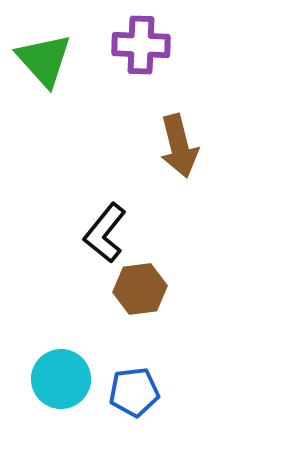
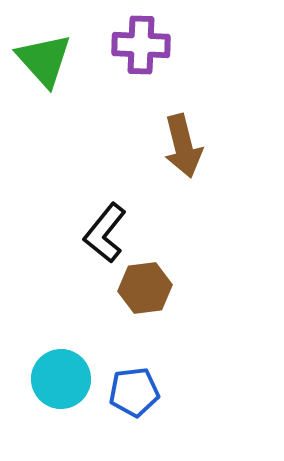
brown arrow: moved 4 px right
brown hexagon: moved 5 px right, 1 px up
